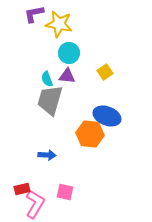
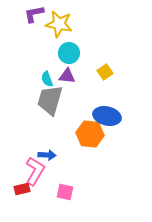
blue ellipse: rotated 8 degrees counterclockwise
pink L-shape: moved 33 px up
